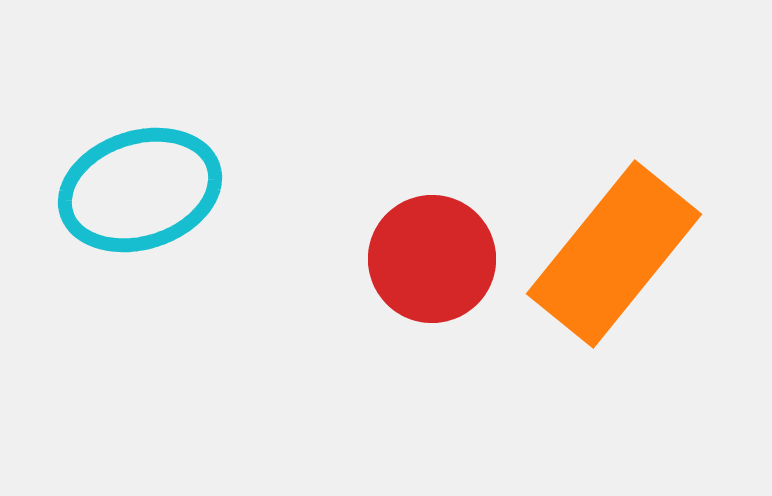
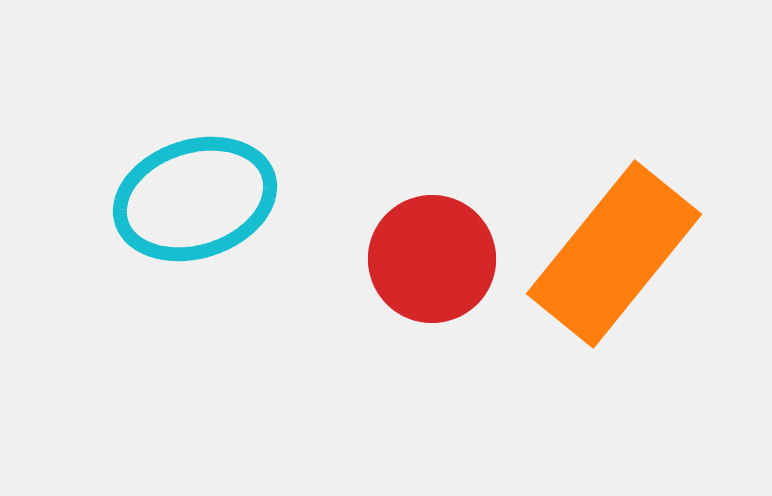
cyan ellipse: moved 55 px right, 9 px down
